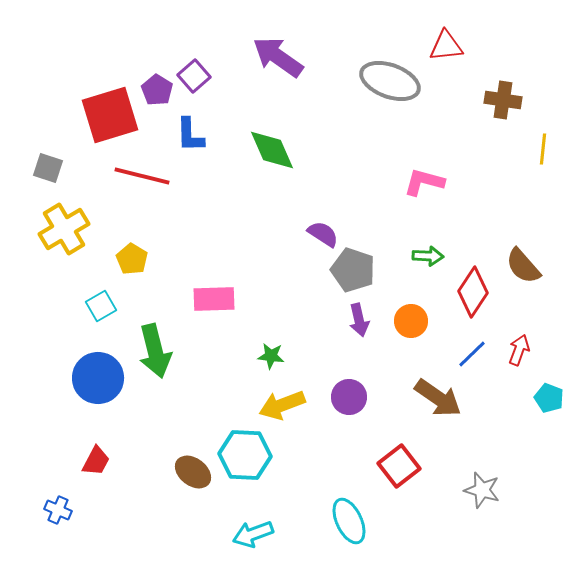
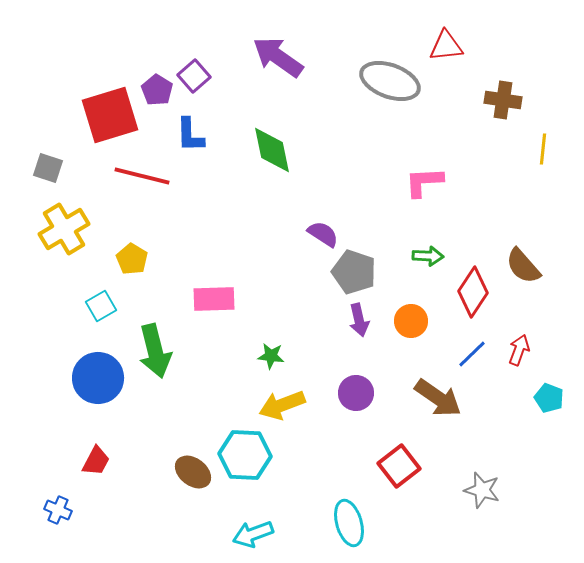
green diamond at (272, 150): rotated 12 degrees clockwise
pink L-shape at (424, 182): rotated 18 degrees counterclockwise
gray pentagon at (353, 270): moved 1 px right, 2 px down
purple circle at (349, 397): moved 7 px right, 4 px up
cyan ellipse at (349, 521): moved 2 px down; rotated 9 degrees clockwise
